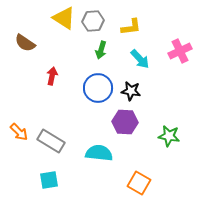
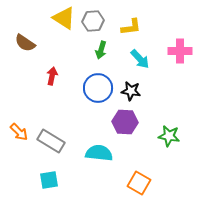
pink cross: rotated 25 degrees clockwise
